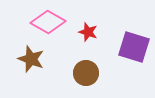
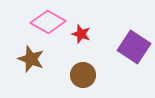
red star: moved 7 px left, 2 px down
purple square: rotated 16 degrees clockwise
brown circle: moved 3 px left, 2 px down
